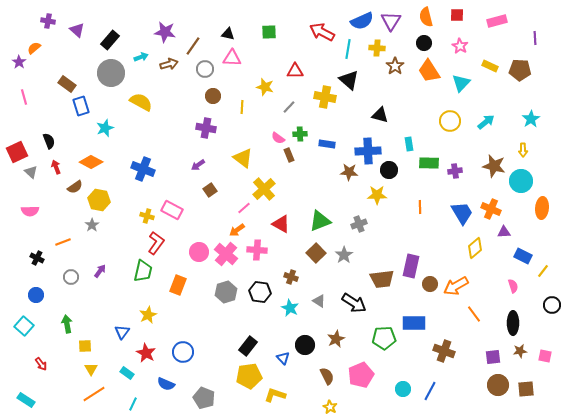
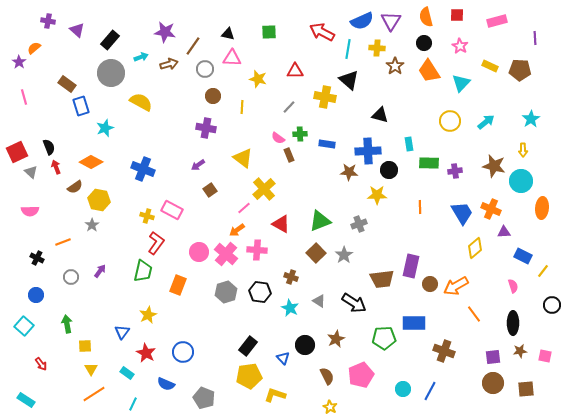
yellow star at (265, 87): moved 7 px left, 8 px up
black semicircle at (49, 141): moved 6 px down
brown circle at (498, 385): moved 5 px left, 2 px up
